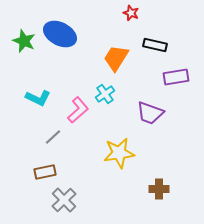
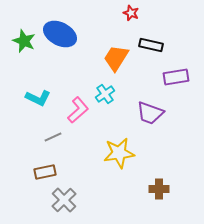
black rectangle: moved 4 px left
gray line: rotated 18 degrees clockwise
